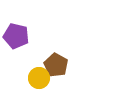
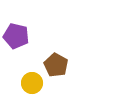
yellow circle: moved 7 px left, 5 px down
